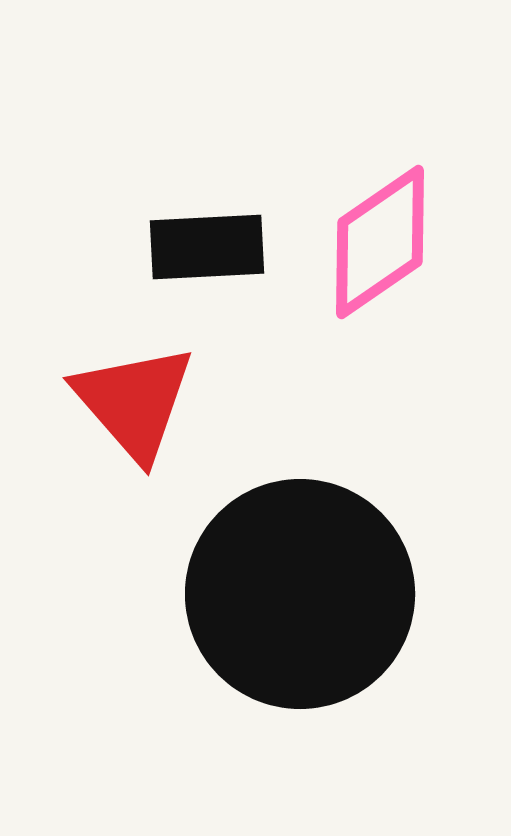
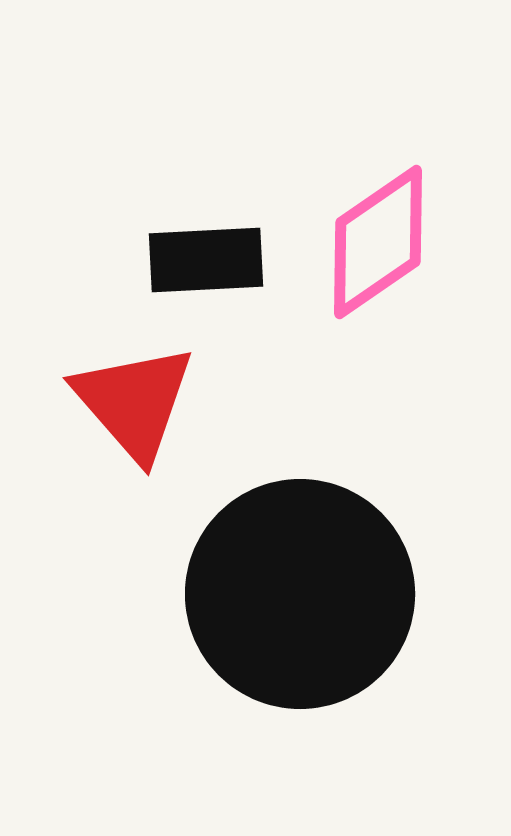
pink diamond: moved 2 px left
black rectangle: moved 1 px left, 13 px down
